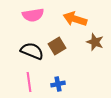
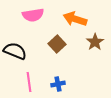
brown star: rotated 18 degrees clockwise
brown square: moved 2 px up; rotated 12 degrees counterclockwise
black semicircle: moved 17 px left
